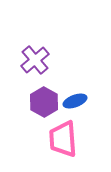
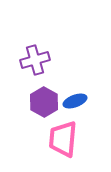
purple cross: rotated 24 degrees clockwise
pink trapezoid: rotated 9 degrees clockwise
